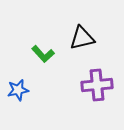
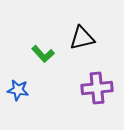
purple cross: moved 3 px down
blue star: rotated 20 degrees clockwise
